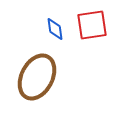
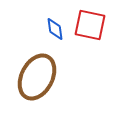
red square: moved 2 px left; rotated 20 degrees clockwise
